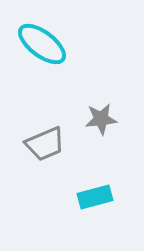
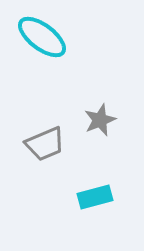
cyan ellipse: moved 7 px up
gray star: moved 1 px left, 1 px down; rotated 16 degrees counterclockwise
